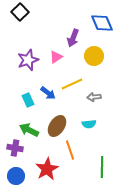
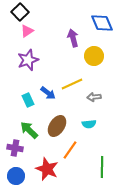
purple arrow: rotated 144 degrees clockwise
pink triangle: moved 29 px left, 26 px up
green arrow: rotated 18 degrees clockwise
orange line: rotated 54 degrees clockwise
red star: rotated 20 degrees counterclockwise
